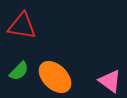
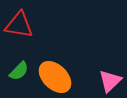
red triangle: moved 3 px left, 1 px up
pink triangle: rotated 40 degrees clockwise
